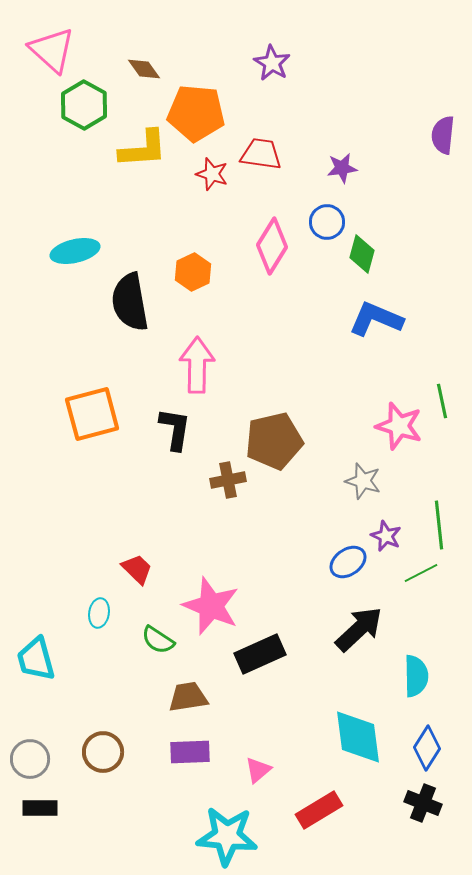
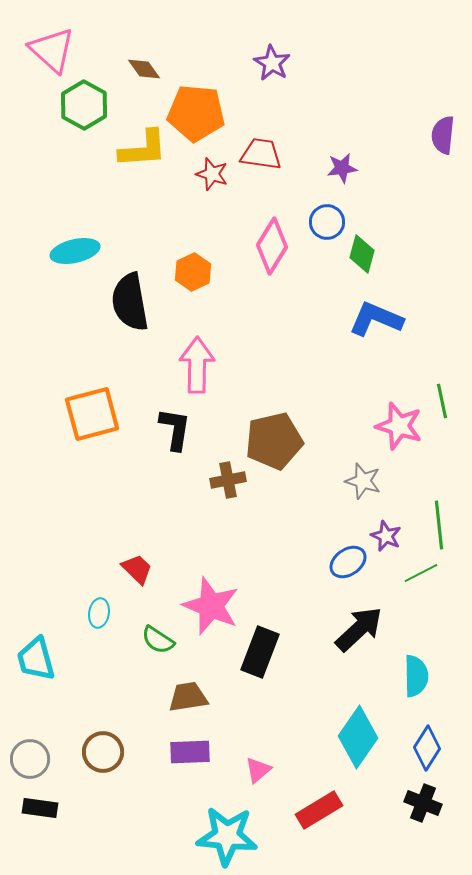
black rectangle at (260, 654): moved 2 px up; rotated 45 degrees counterclockwise
cyan diamond at (358, 737): rotated 42 degrees clockwise
black rectangle at (40, 808): rotated 8 degrees clockwise
